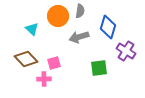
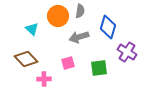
purple cross: moved 1 px right, 1 px down
pink square: moved 14 px right
